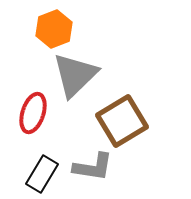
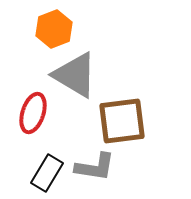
gray triangle: rotated 45 degrees counterclockwise
brown square: rotated 24 degrees clockwise
gray L-shape: moved 2 px right
black rectangle: moved 5 px right, 1 px up
